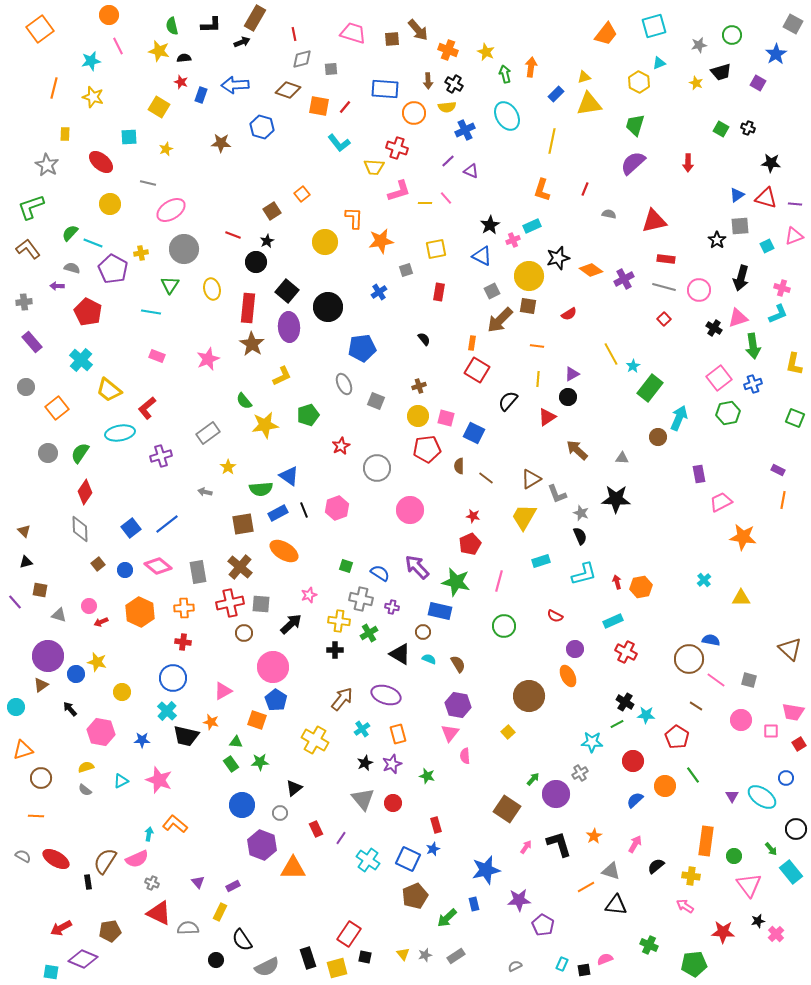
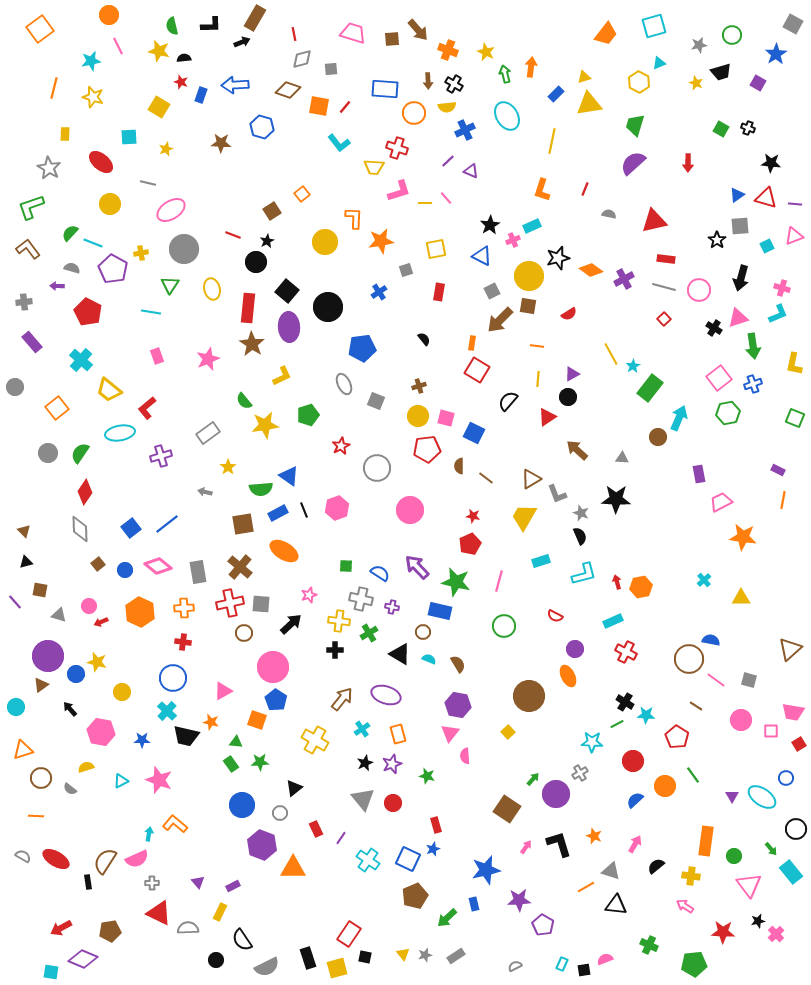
gray star at (47, 165): moved 2 px right, 3 px down
pink rectangle at (157, 356): rotated 49 degrees clockwise
gray circle at (26, 387): moved 11 px left
green square at (346, 566): rotated 16 degrees counterclockwise
brown triangle at (790, 649): rotated 35 degrees clockwise
gray semicircle at (85, 790): moved 15 px left, 1 px up
orange star at (594, 836): rotated 21 degrees counterclockwise
gray cross at (152, 883): rotated 24 degrees counterclockwise
